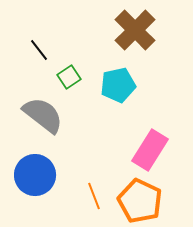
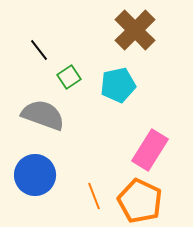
gray semicircle: rotated 18 degrees counterclockwise
